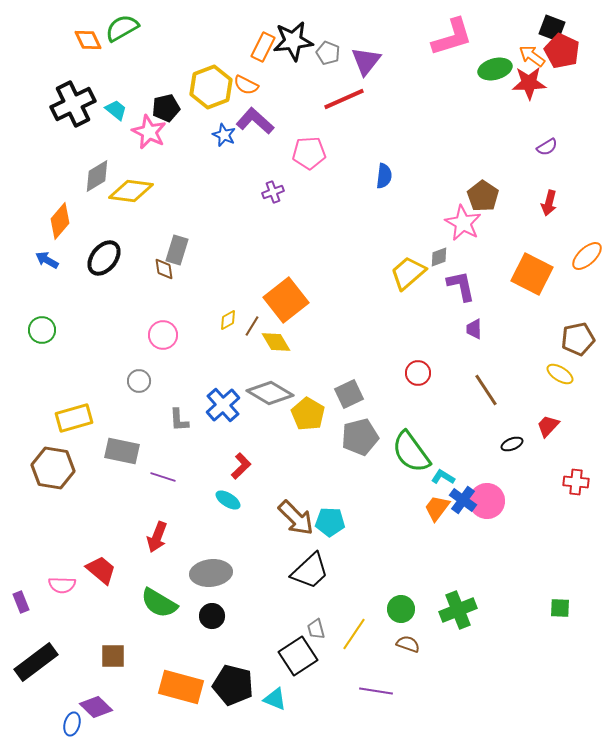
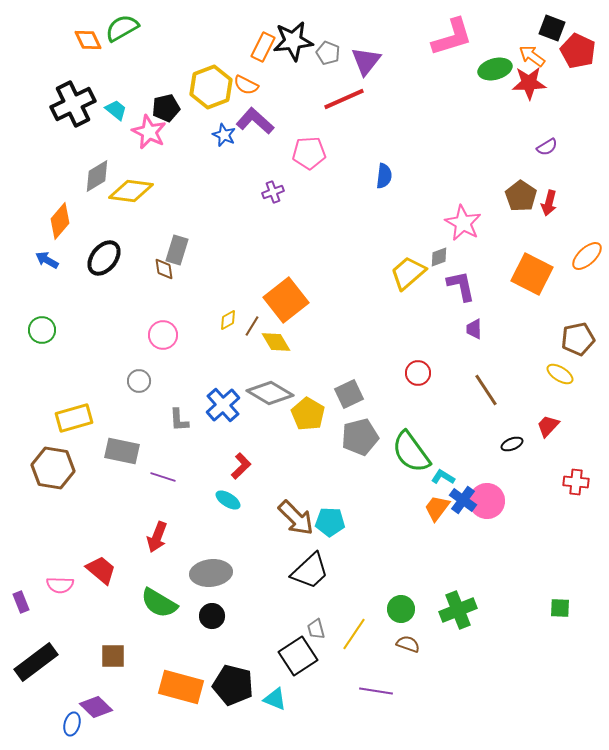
red pentagon at (562, 51): moved 16 px right
brown pentagon at (483, 196): moved 38 px right
pink semicircle at (62, 585): moved 2 px left
